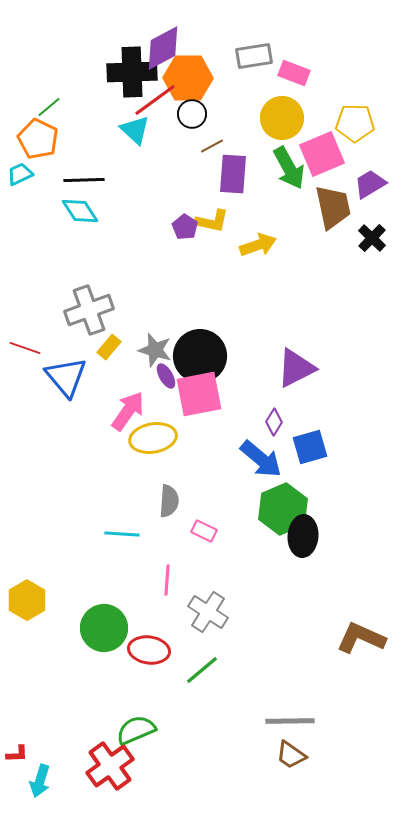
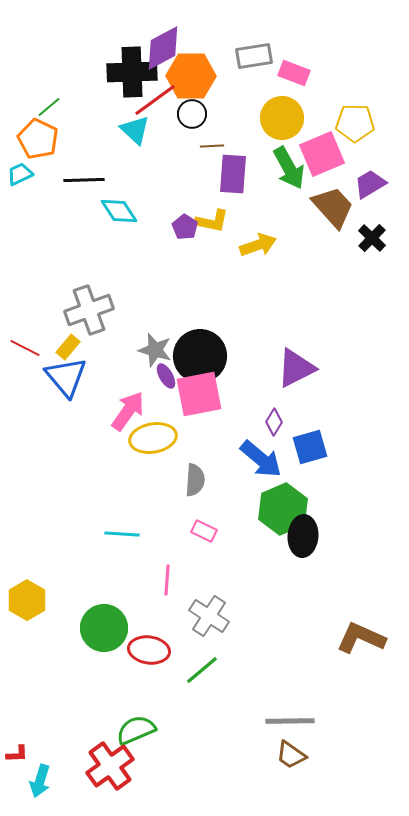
orange hexagon at (188, 78): moved 3 px right, 2 px up
brown line at (212, 146): rotated 25 degrees clockwise
brown trapezoid at (333, 207): rotated 30 degrees counterclockwise
cyan diamond at (80, 211): moved 39 px right
yellow rectangle at (109, 347): moved 41 px left
red line at (25, 348): rotated 8 degrees clockwise
gray semicircle at (169, 501): moved 26 px right, 21 px up
gray cross at (208, 612): moved 1 px right, 4 px down
